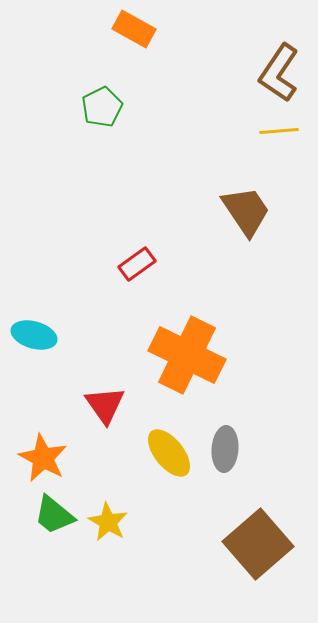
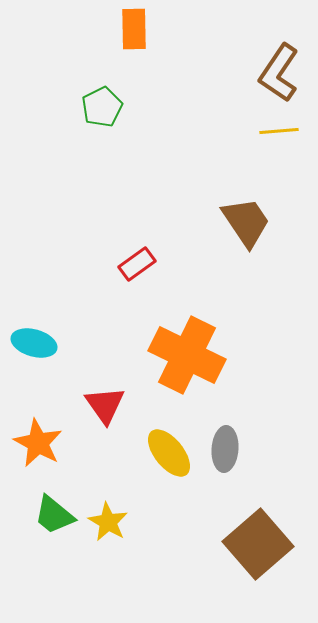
orange rectangle: rotated 60 degrees clockwise
brown trapezoid: moved 11 px down
cyan ellipse: moved 8 px down
orange star: moved 5 px left, 15 px up
